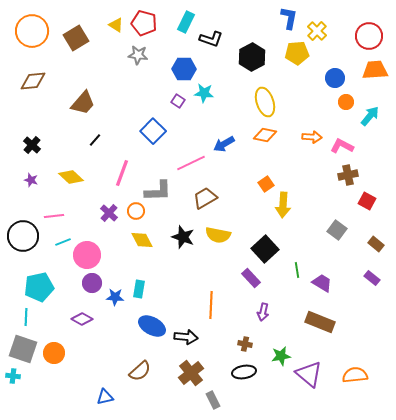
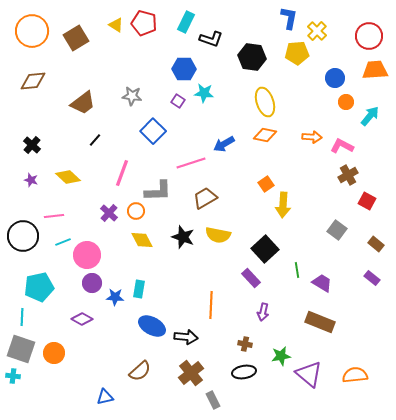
gray star at (138, 55): moved 6 px left, 41 px down
black hexagon at (252, 57): rotated 24 degrees counterclockwise
brown trapezoid at (83, 103): rotated 12 degrees clockwise
pink line at (191, 163): rotated 8 degrees clockwise
brown cross at (348, 175): rotated 18 degrees counterclockwise
yellow diamond at (71, 177): moved 3 px left
cyan line at (26, 317): moved 4 px left
gray square at (23, 349): moved 2 px left
